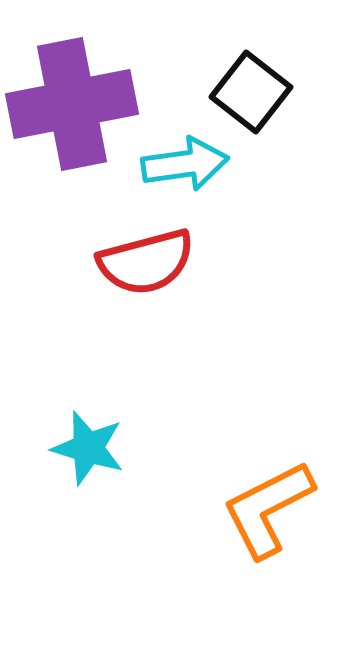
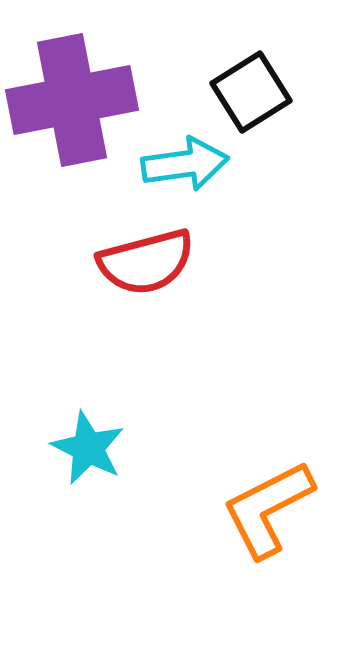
black square: rotated 20 degrees clockwise
purple cross: moved 4 px up
cyan star: rotated 10 degrees clockwise
